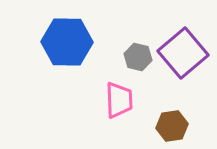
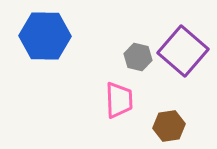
blue hexagon: moved 22 px left, 6 px up
purple square: moved 2 px up; rotated 9 degrees counterclockwise
brown hexagon: moved 3 px left
